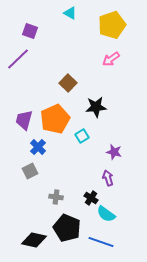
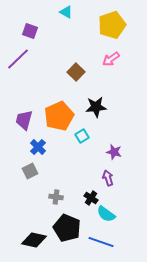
cyan triangle: moved 4 px left, 1 px up
brown square: moved 8 px right, 11 px up
orange pentagon: moved 4 px right, 3 px up
